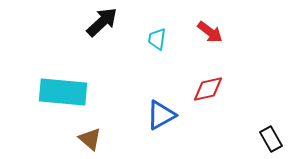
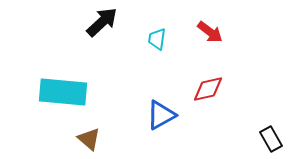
brown triangle: moved 1 px left
